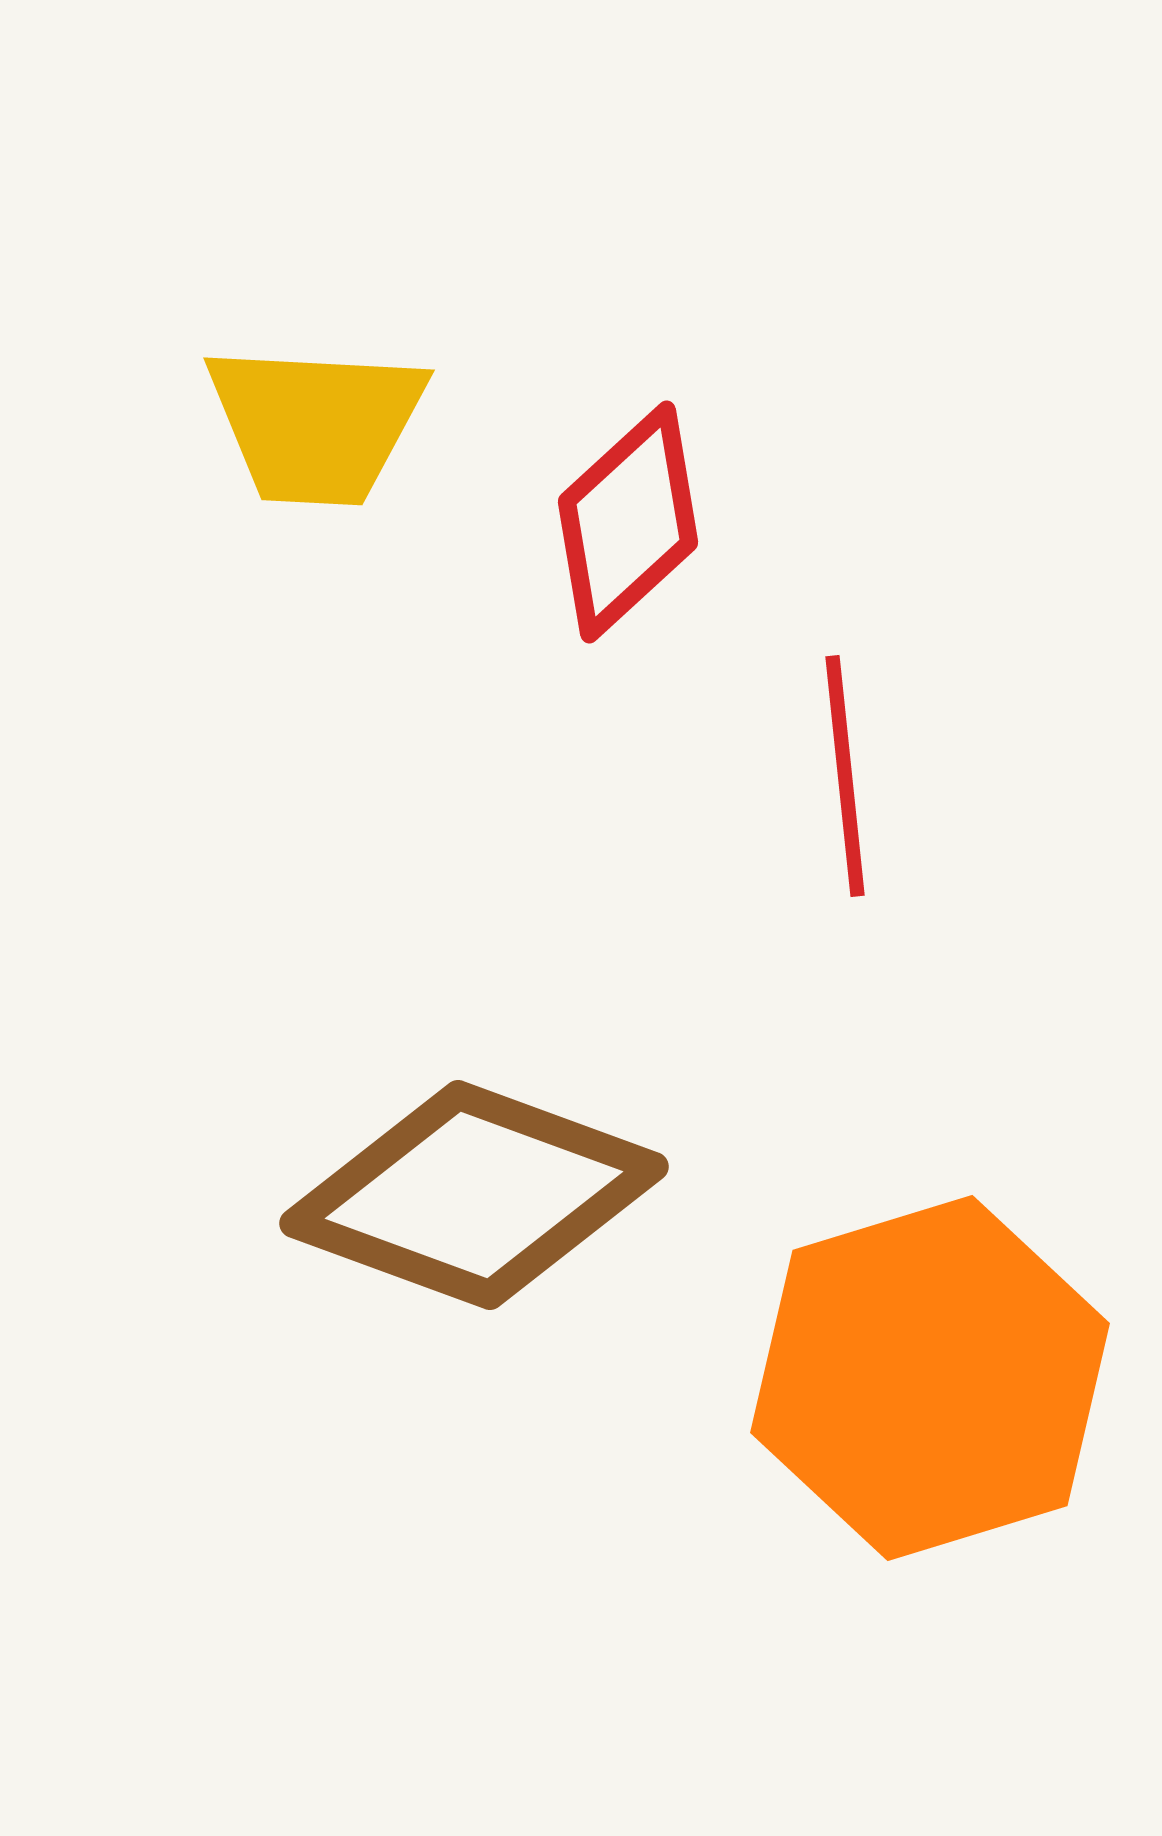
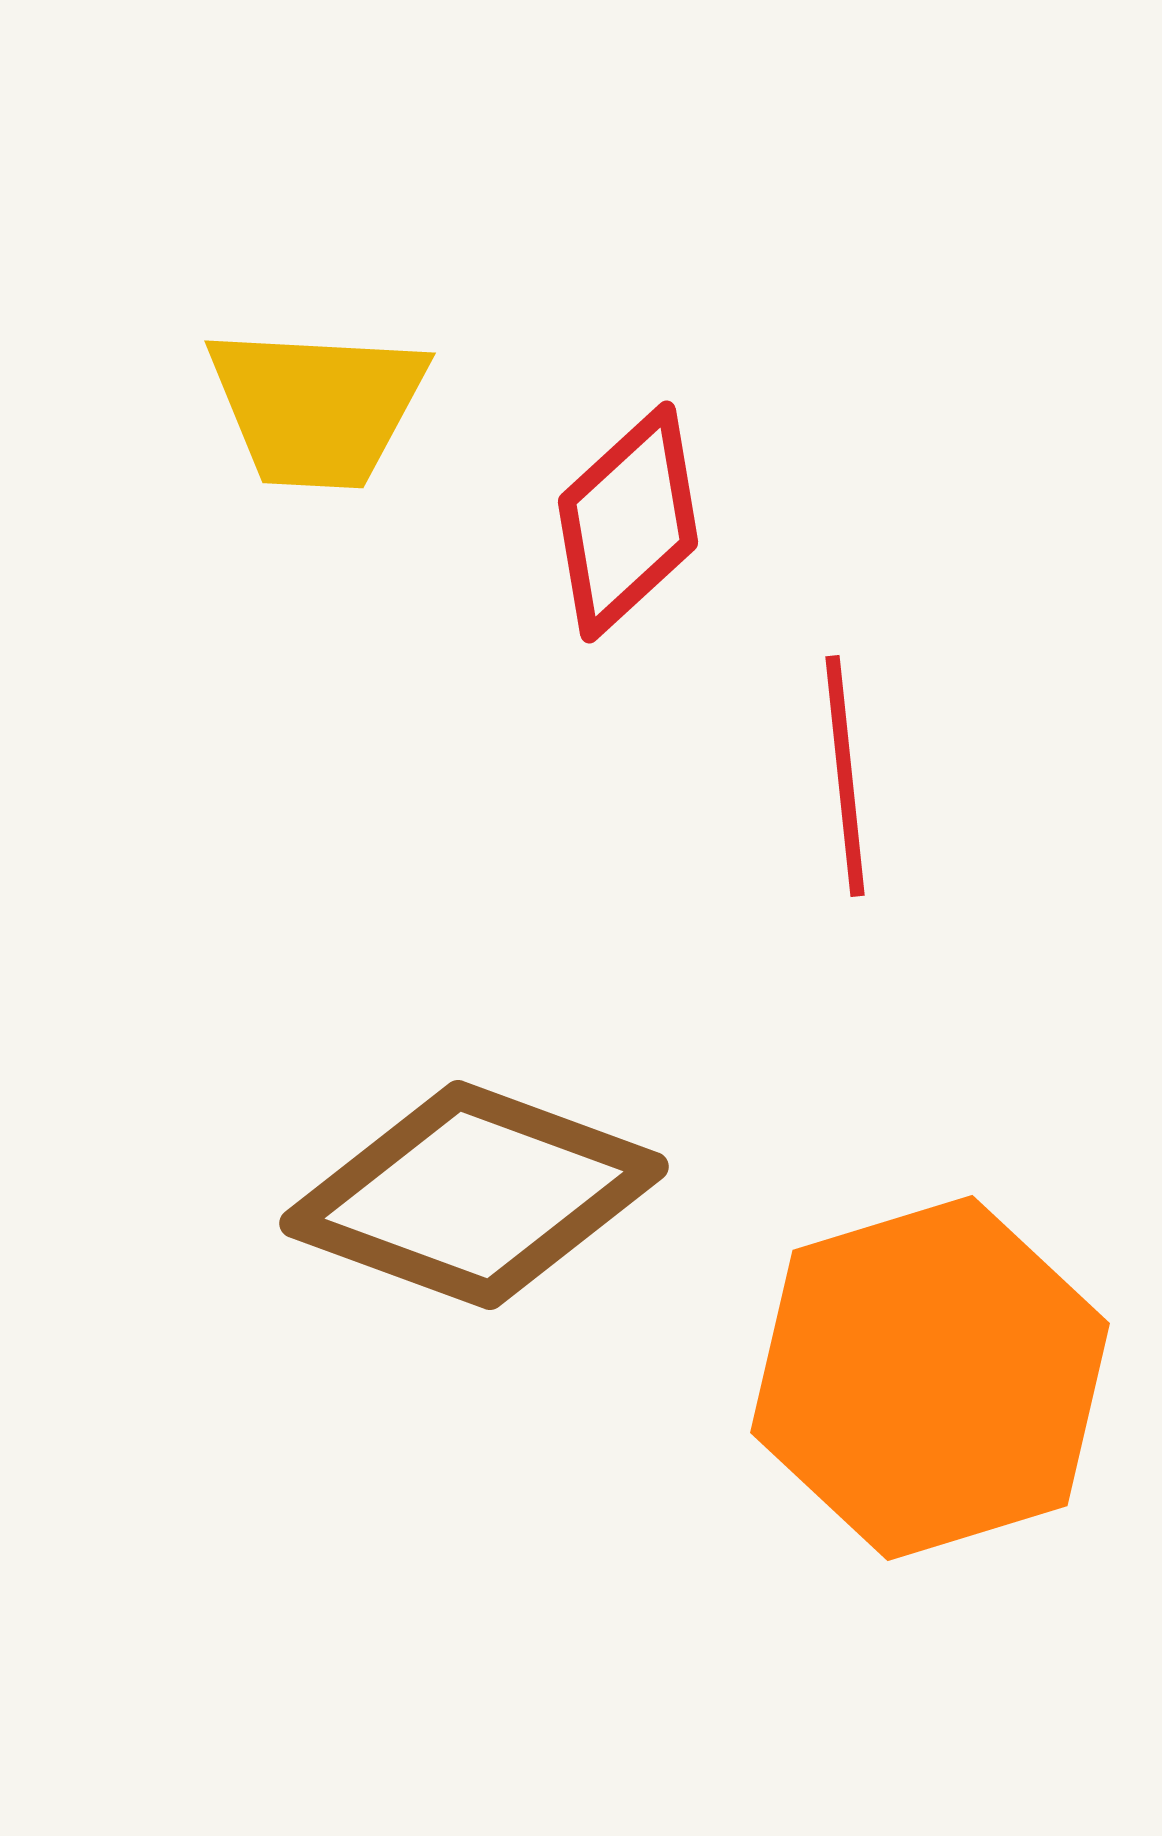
yellow trapezoid: moved 1 px right, 17 px up
